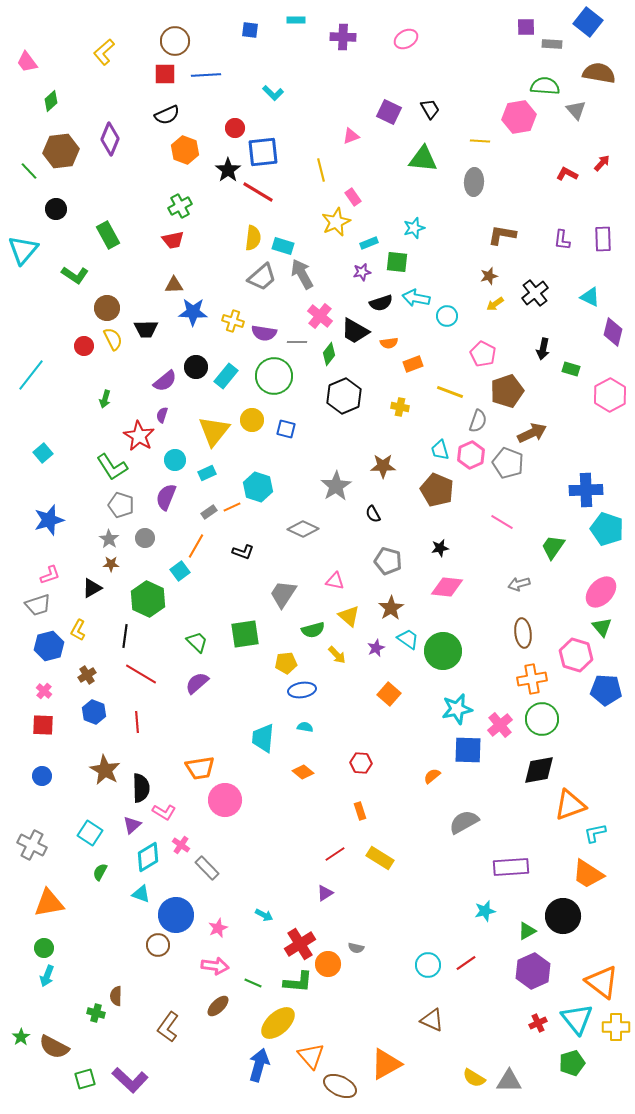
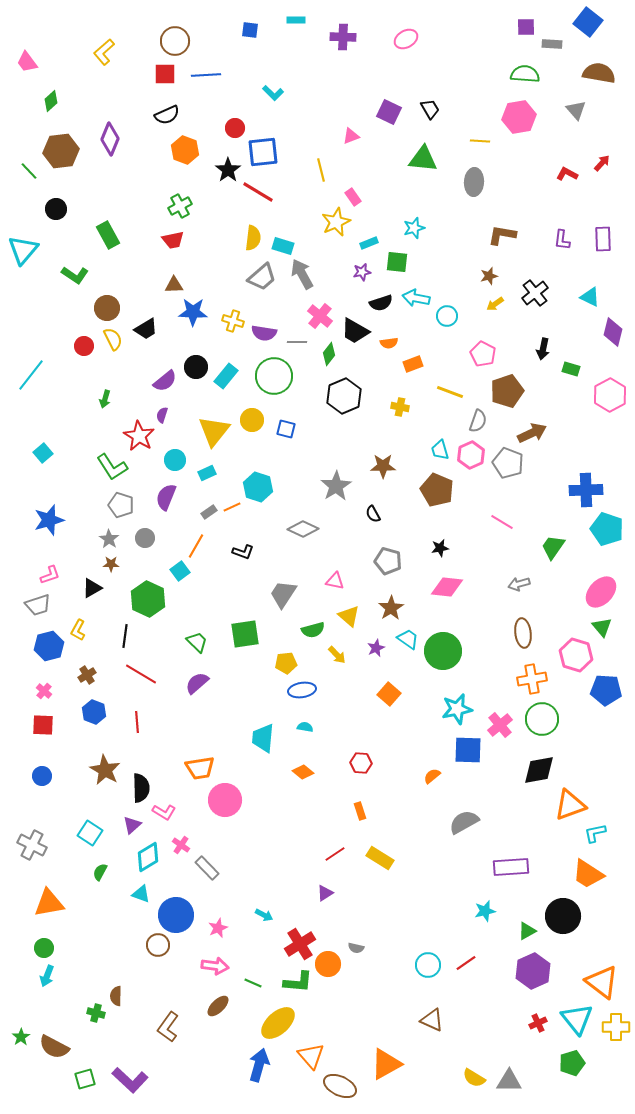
green semicircle at (545, 86): moved 20 px left, 12 px up
black trapezoid at (146, 329): rotated 30 degrees counterclockwise
